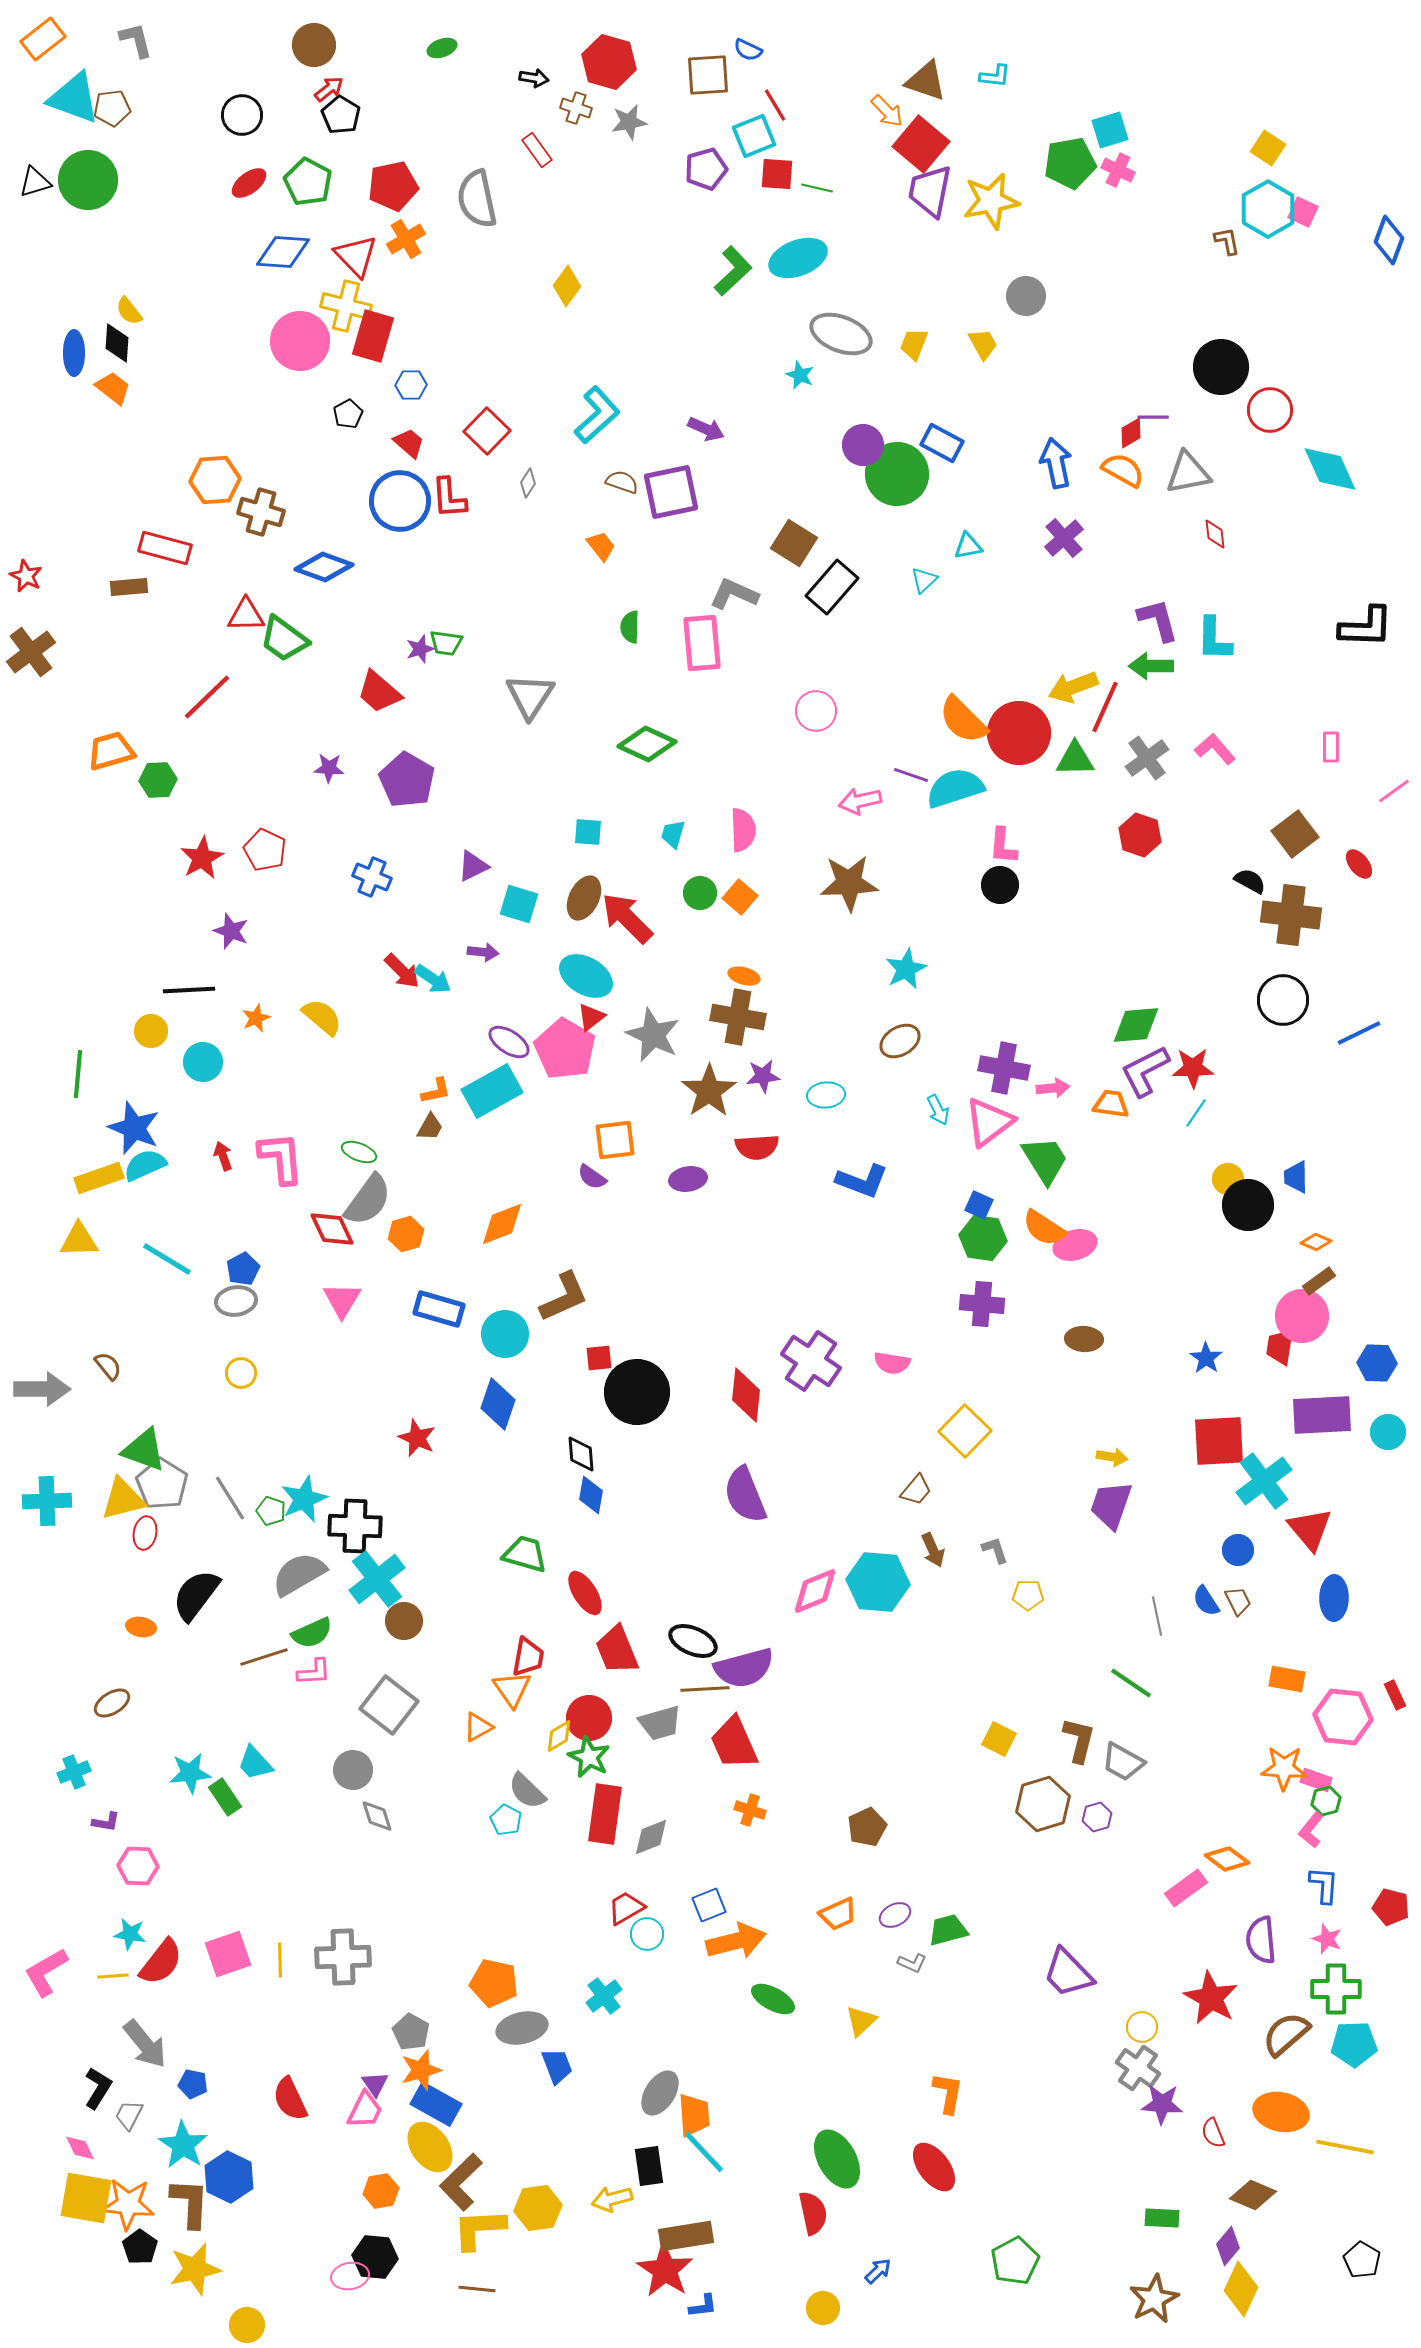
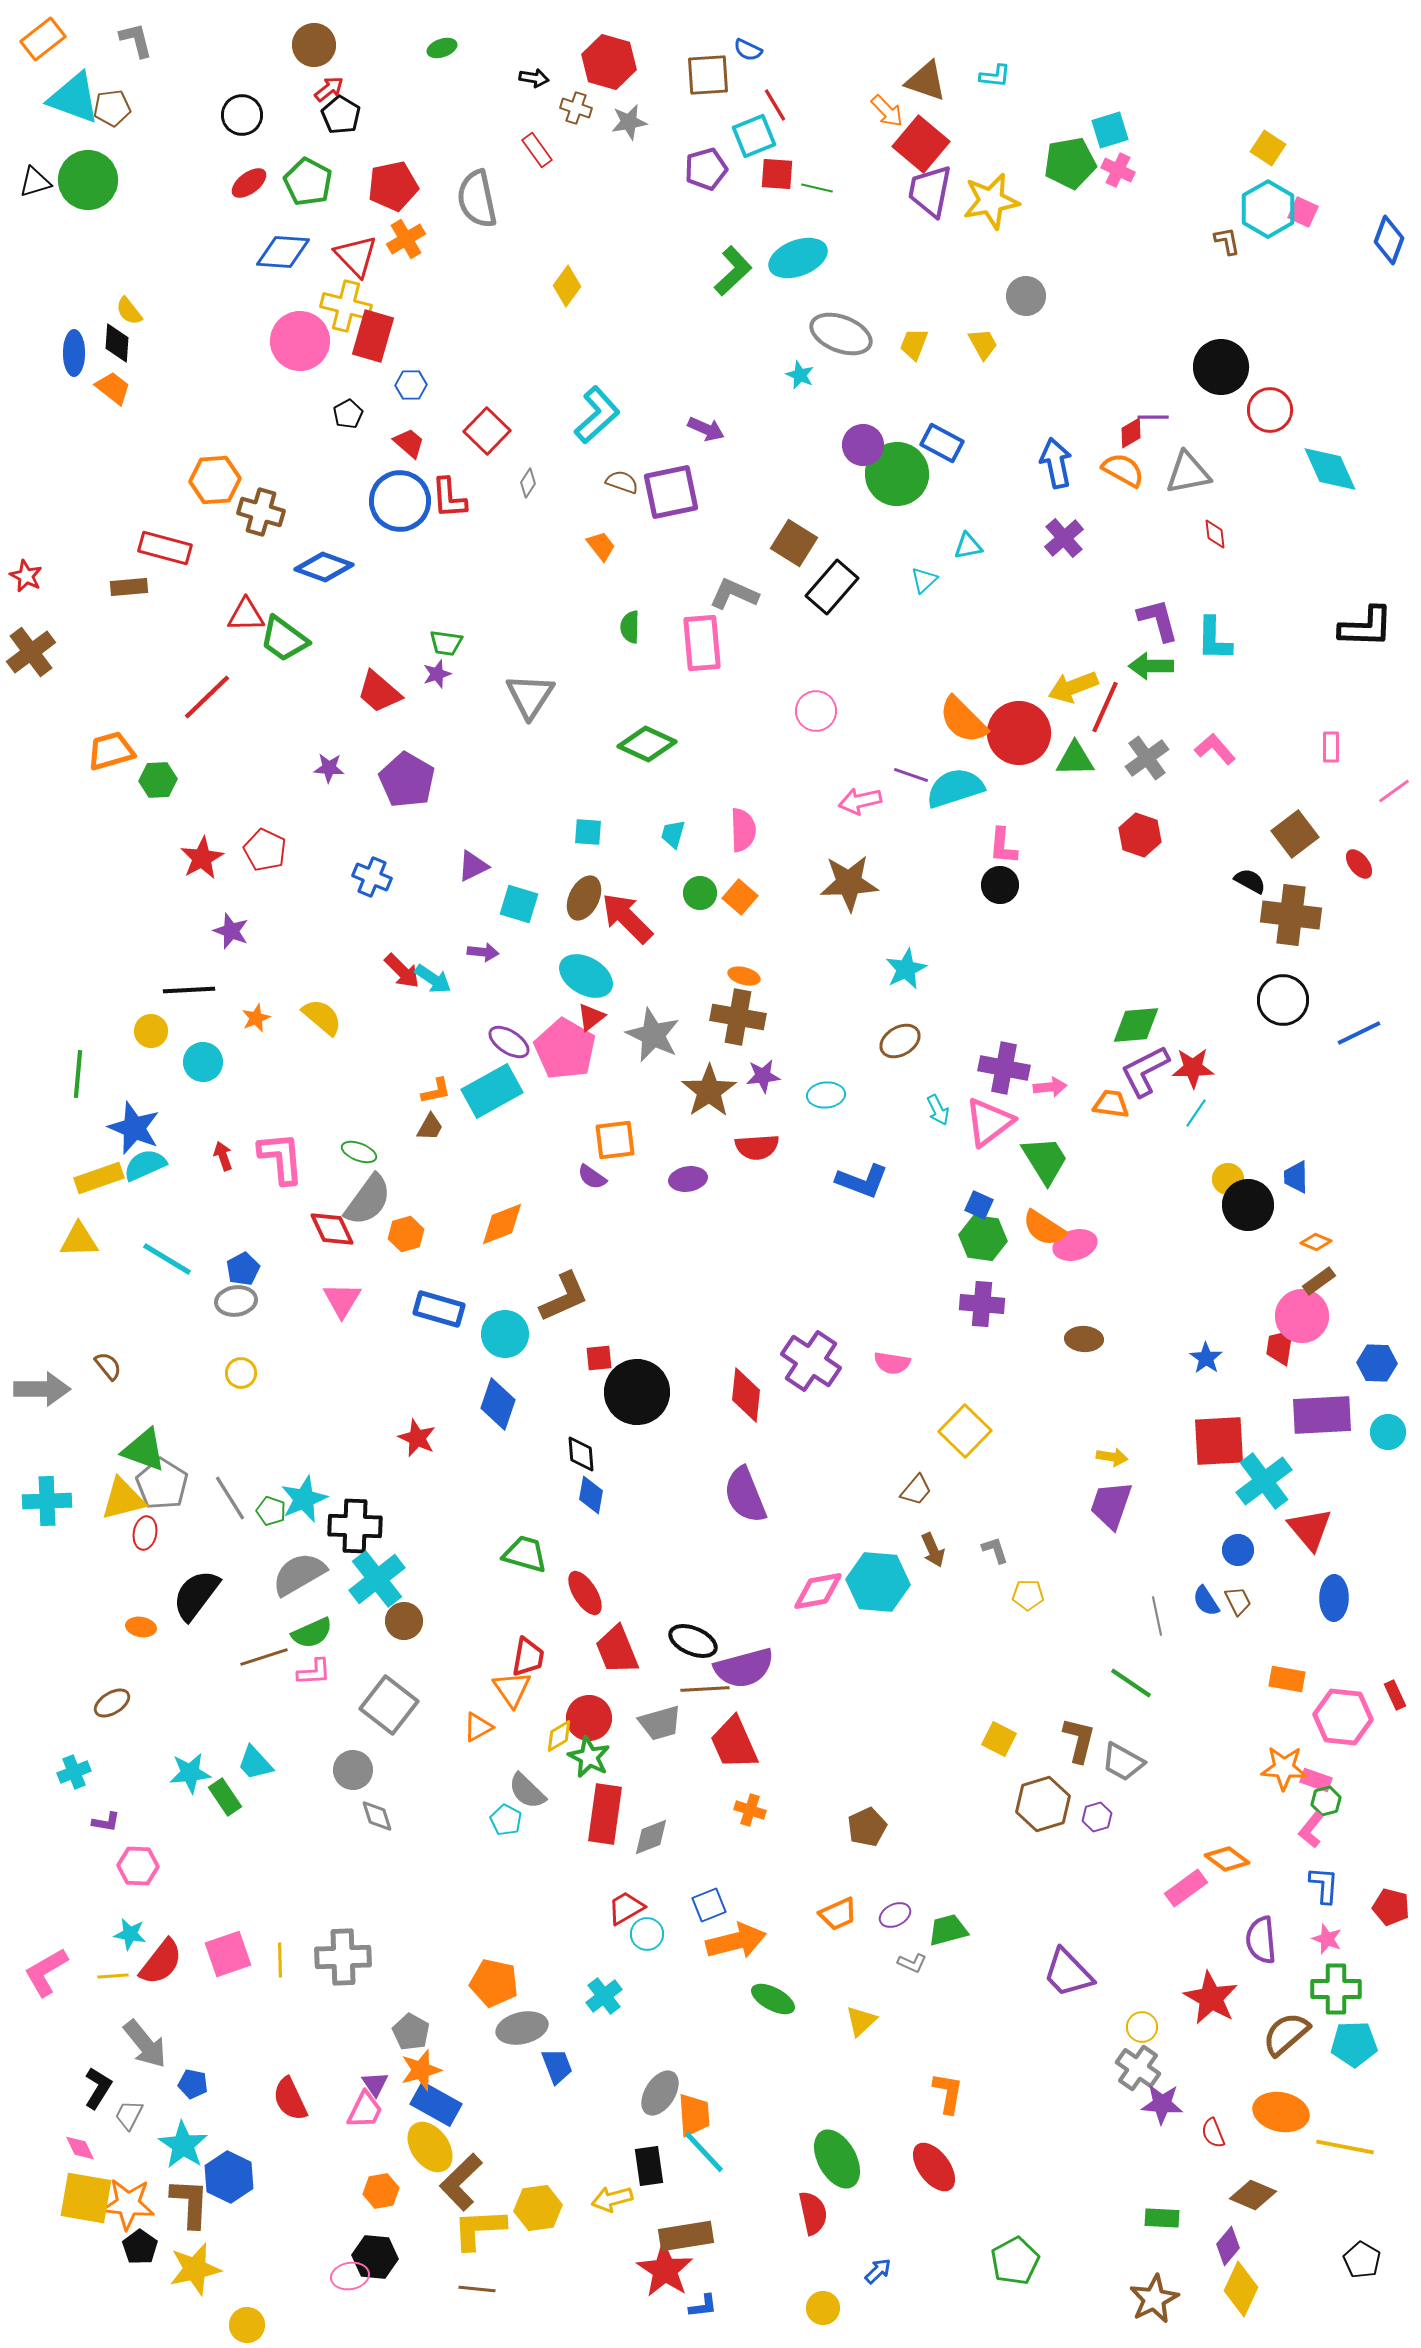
purple star at (420, 649): moved 17 px right, 25 px down
pink arrow at (1053, 1088): moved 3 px left, 1 px up
pink diamond at (815, 1591): moved 3 px right; rotated 12 degrees clockwise
